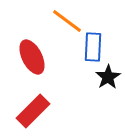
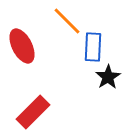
orange line: rotated 8 degrees clockwise
red ellipse: moved 10 px left, 11 px up
red rectangle: moved 1 px down
